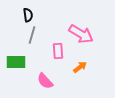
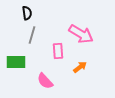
black semicircle: moved 1 px left, 2 px up
